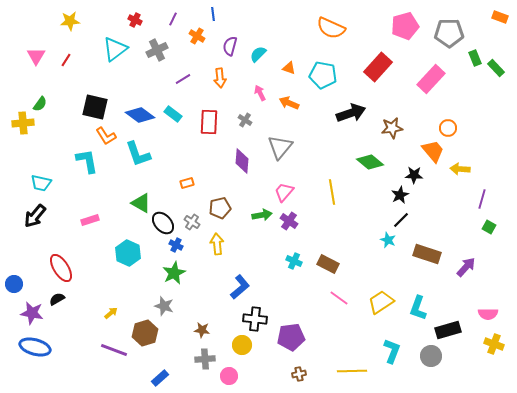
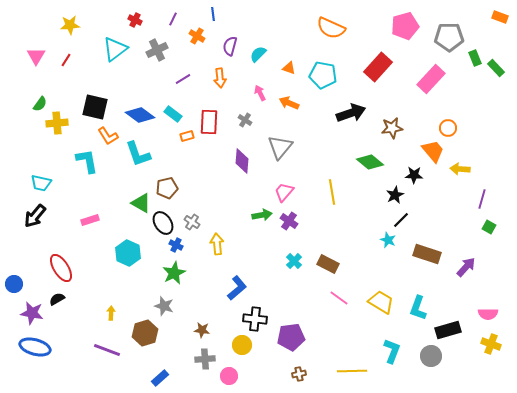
yellow star at (70, 21): moved 4 px down
gray pentagon at (449, 33): moved 4 px down
yellow cross at (23, 123): moved 34 px right
orange L-shape at (106, 136): moved 2 px right
orange rectangle at (187, 183): moved 47 px up
black star at (400, 195): moved 5 px left
brown pentagon at (220, 208): moved 53 px left, 20 px up
black ellipse at (163, 223): rotated 10 degrees clockwise
cyan cross at (294, 261): rotated 21 degrees clockwise
blue L-shape at (240, 287): moved 3 px left, 1 px down
yellow trapezoid at (381, 302): rotated 64 degrees clockwise
yellow arrow at (111, 313): rotated 48 degrees counterclockwise
yellow cross at (494, 344): moved 3 px left
purple line at (114, 350): moved 7 px left
